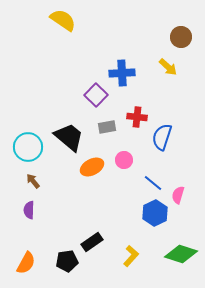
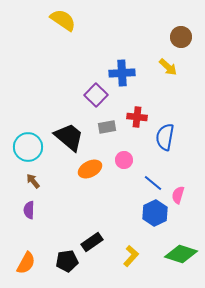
blue semicircle: moved 3 px right; rotated 8 degrees counterclockwise
orange ellipse: moved 2 px left, 2 px down
